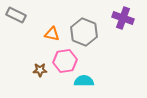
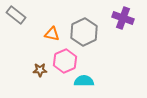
gray rectangle: rotated 12 degrees clockwise
gray hexagon: rotated 12 degrees clockwise
pink hexagon: rotated 15 degrees counterclockwise
